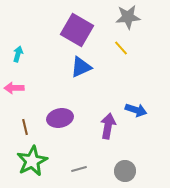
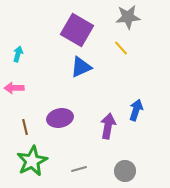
blue arrow: rotated 90 degrees counterclockwise
